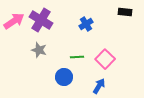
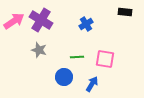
pink square: rotated 36 degrees counterclockwise
blue arrow: moved 7 px left, 2 px up
